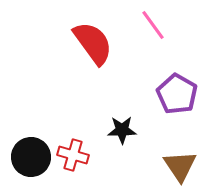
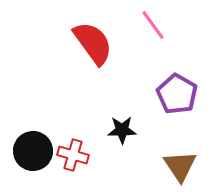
black circle: moved 2 px right, 6 px up
